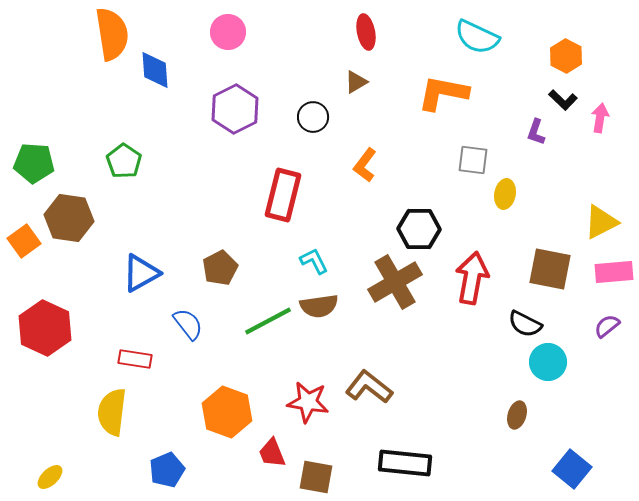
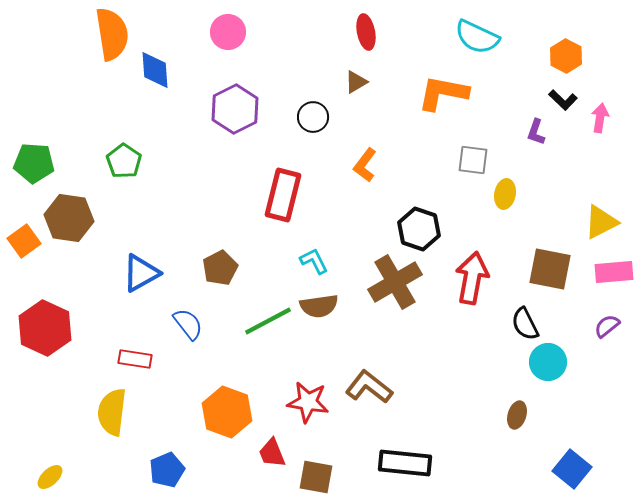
black hexagon at (419, 229): rotated 18 degrees clockwise
black semicircle at (525, 324): rotated 36 degrees clockwise
